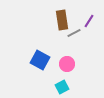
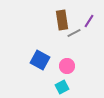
pink circle: moved 2 px down
